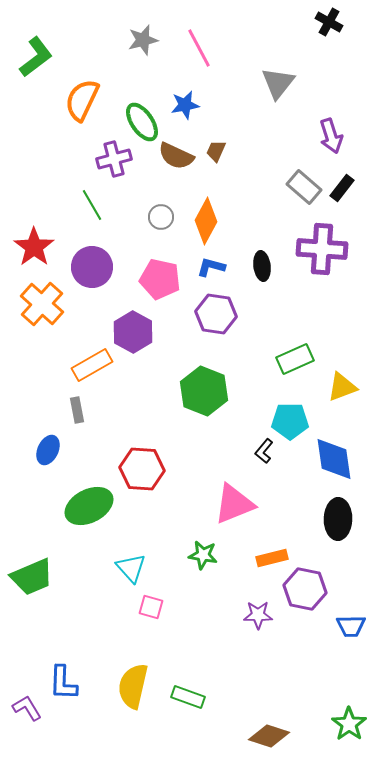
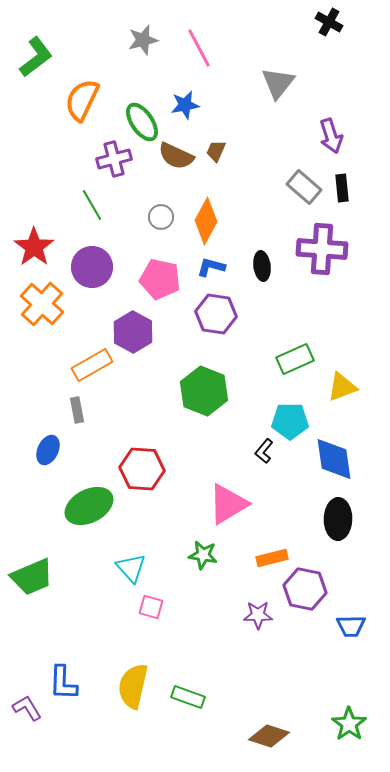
black rectangle at (342, 188): rotated 44 degrees counterclockwise
pink triangle at (234, 504): moved 6 px left; rotated 9 degrees counterclockwise
